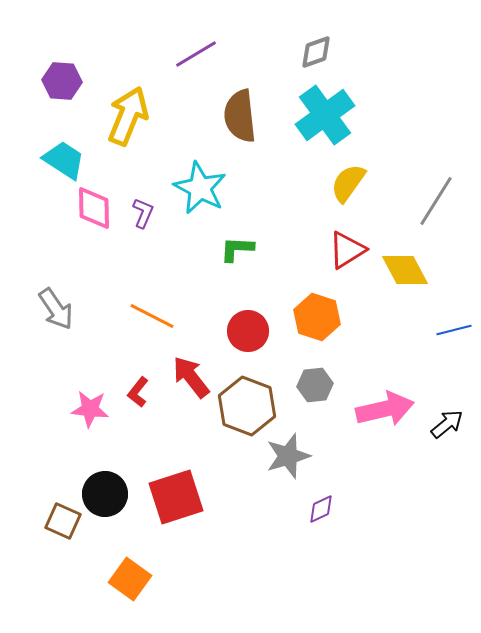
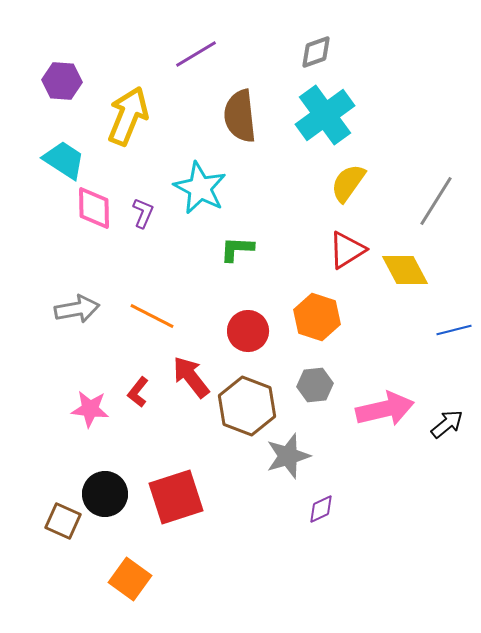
gray arrow: moved 21 px right; rotated 66 degrees counterclockwise
